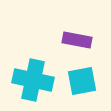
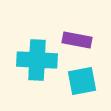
cyan cross: moved 4 px right, 20 px up; rotated 9 degrees counterclockwise
